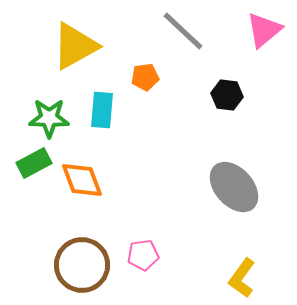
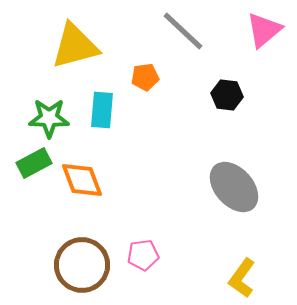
yellow triangle: rotated 14 degrees clockwise
